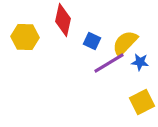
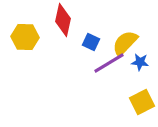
blue square: moved 1 px left, 1 px down
